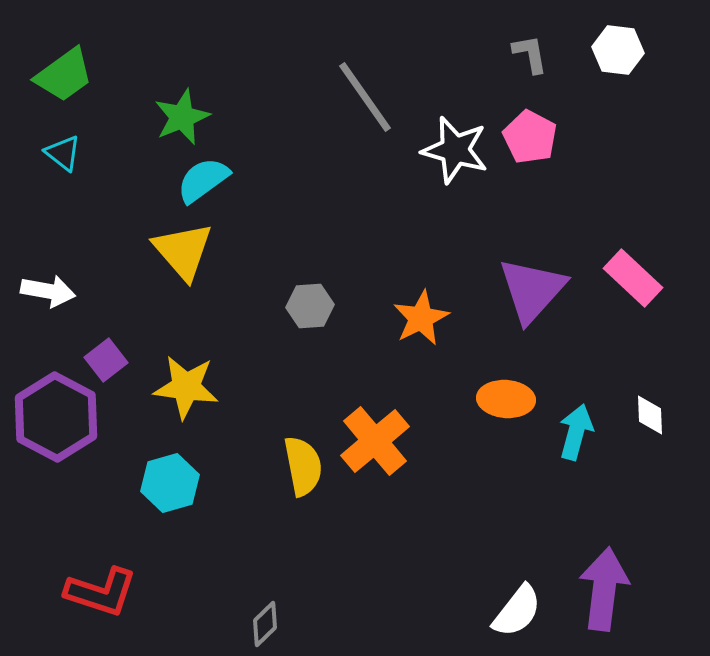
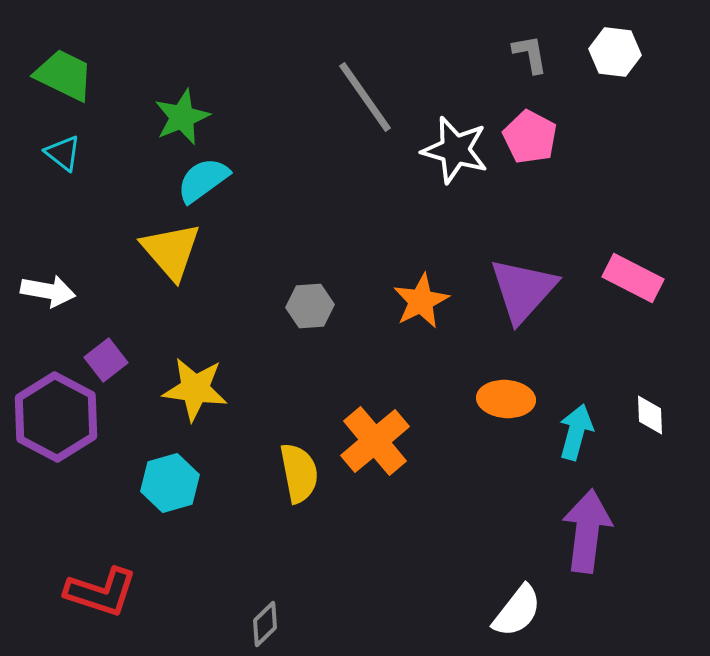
white hexagon: moved 3 px left, 2 px down
green trapezoid: rotated 118 degrees counterclockwise
yellow triangle: moved 12 px left
pink rectangle: rotated 16 degrees counterclockwise
purple triangle: moved 9 px left
orange star: moved 17 px up
yellow star: moved 9 px right, 2 px down
yellow semicircle: moved 4 px left, 7 px down
purple arrow: moved 17 px left, 58 px up
